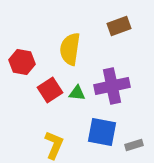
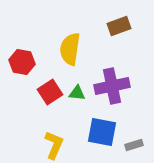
red square: moved 2 px down
